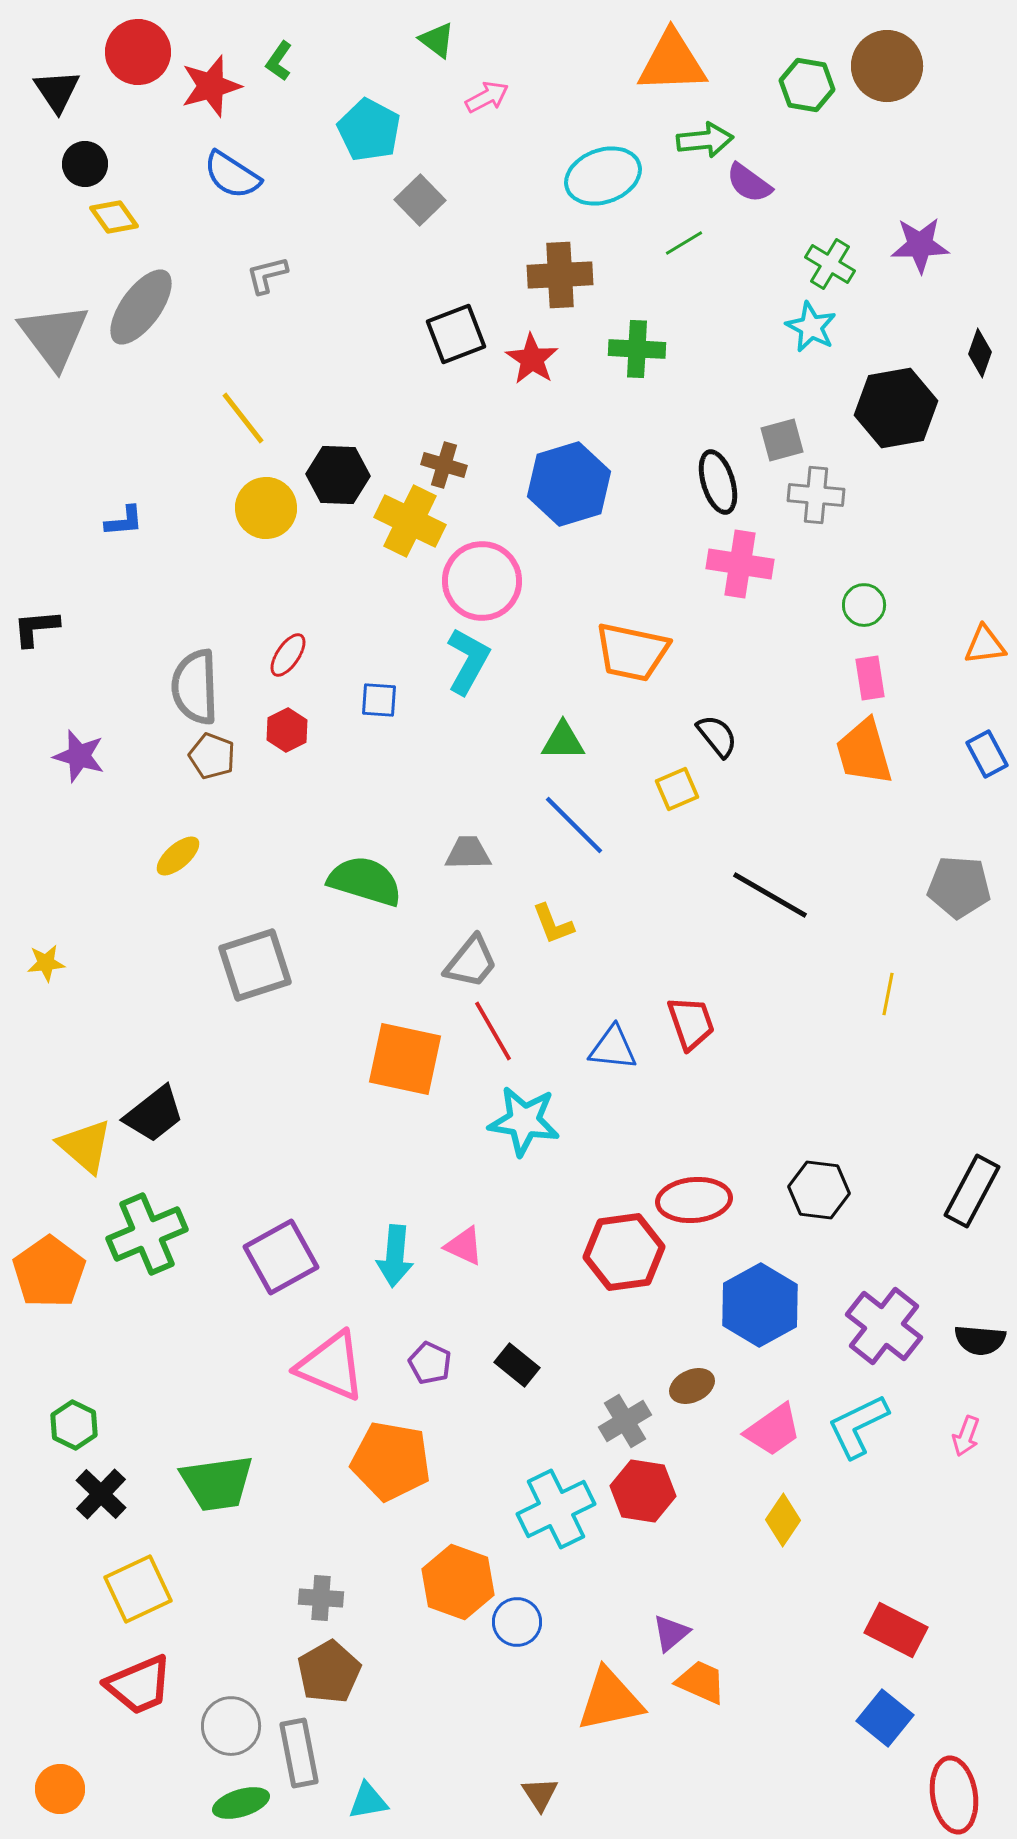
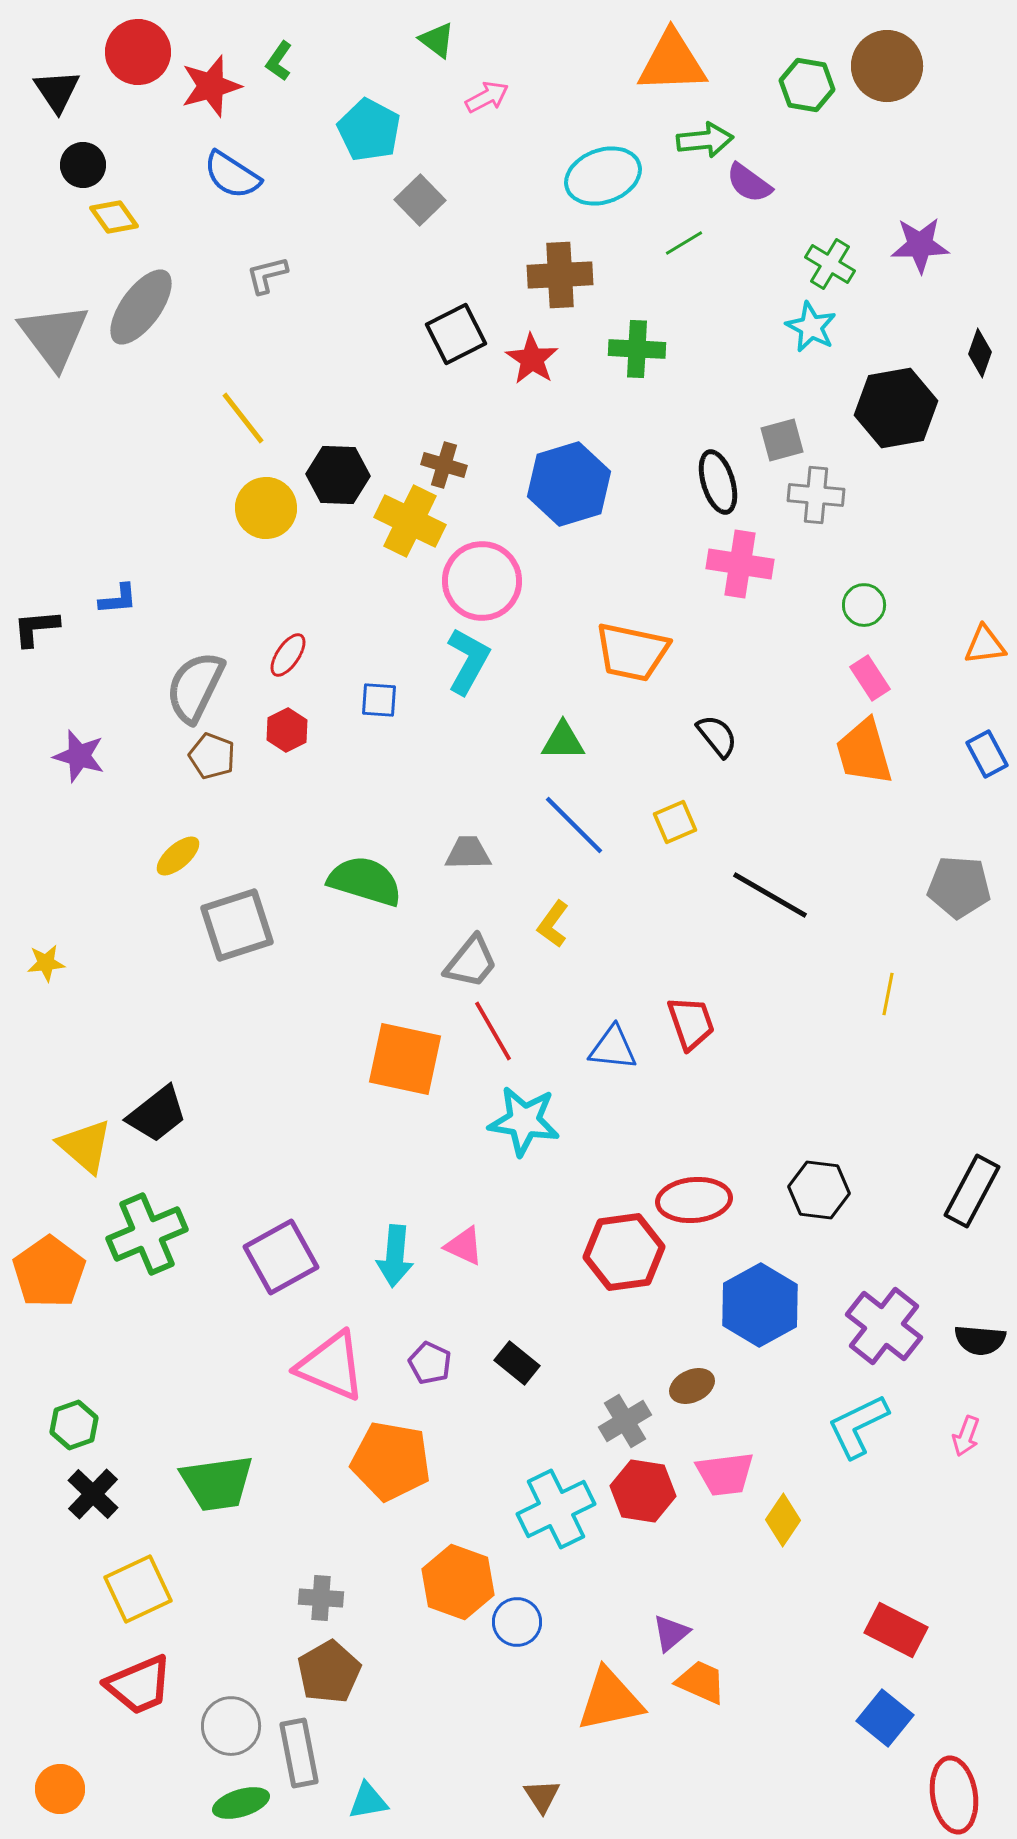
black circle at (85, 164): moved 2 px left, 1 px down
black square at (456, 334): rotated 6 degrees counterclockwise
blue L-shape at (124, 521): moved 6 px left, 78 px down
pink rectangle at (870, 678): rotated 24 degrees counterclockwise
gray semicircle at (195, 687): rotated 28 degrees clockwise
yellow square at (677, 789): moved 2 px left, 33 px down
yellow L-shape at (553, 924): rotated 57 degrees clockwise
gray square at (255, 965): moved 18 px left, 40 px up
black trapezoid at (154, 1114): moved 3 px right
black rectangle at (517, 1365): moved 2 px up
green hexagon at (74, 1425): rotated 15 degrees clockwise
pink trapezoid at (773, 1430): moved 48 px left, 44 px down; rotated 28 degrees clockwise
black cross at (101, 1494): moved 8 px left
brown triangle at (540, 1794): moved 2 px right, 2 px down
